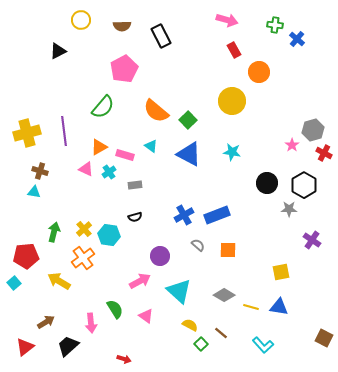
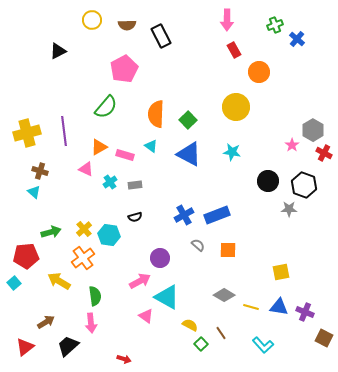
yellow circle at (81, 20): moved 11 px right
pink arrow at (227, 20): rotated 75 degrees clockwise
green cross at (275, 25): rotated 28 degrees counterclockwise
brown semicircle at (122, 26): moved 5 px right, 1 px up
yellow circle at (232, 101): moved 4 px right, 6 px down
green semicircle at (103, 107): moved 3 px right
orange semicircle at (156, 111): moved 3 px down; rotated 52 degrees clockwise
gray hexagon at (313, 130): rotated 15 degrees counterclockwise
cyan cross at (109, 172): moved 1 px right, 10 px down
black circle at (267, 183): moved 1 px right, 2 px up
black hexagon at (304, 185): rotated 10 degrees counterclockwise
cyan triangle at (34, 192): rotated 32 degrees clockwise
green arrow at (54, 232): moved 3 px left; rotated 60 degrees clockwise
purple cross at (312, 240): moved 7 px left, 72 px down; rotated 12 degrees counterclockwise
purple circle at (160, 256): moved 2 px down
cyan triangle at (179, 291): moved 12 px left, 6 px down; rotated 12 degrees counterclockwise
green semicircle at (115, 309): moved 20 px left, 13 px up; rotated 24 degrees clockwise
brown line at (221, 333): rotated 16 degrees clockwise
